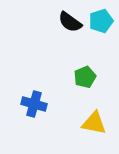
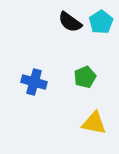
cyan pentagon: moved 1 px down; rotated 15 degrees counterclockwise
blue cross: moved 22 px up
